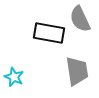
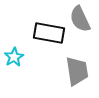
cyan star: moved 20 px up; rotated 18 degrees clockwise
